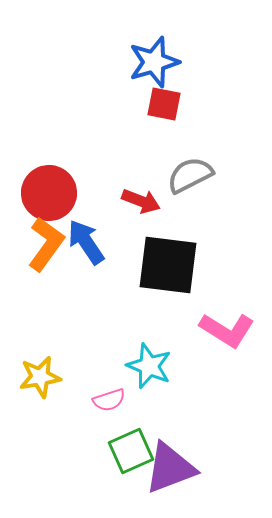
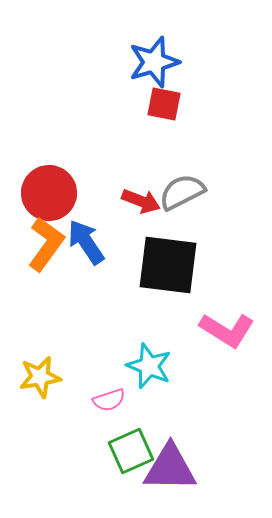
gray semicircle: moved 8 px left, 17 px down
purple triangle: rotated 22 degrees clockwise
